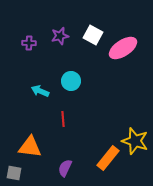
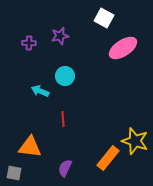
white square: moved 11 px right, 17 px up
cyan circle: moved 6 px left, 5 px up
